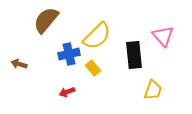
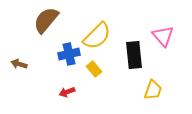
yellow rectangle: moved 1 px right, 1 px down
